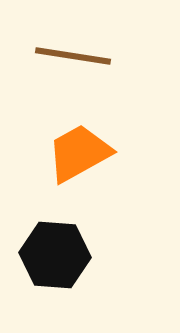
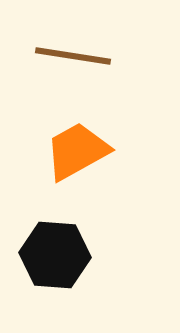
orange trapezoid: moved 2 px left, 2 px up
